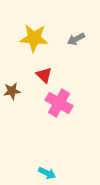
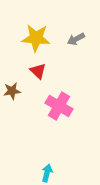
yellow star: moved 2 px right
red triangle: moved 6 px left, 4 px up
pink cross: moved 3 px down
cyan arrow: rotated 102 degrees counterclockwise
